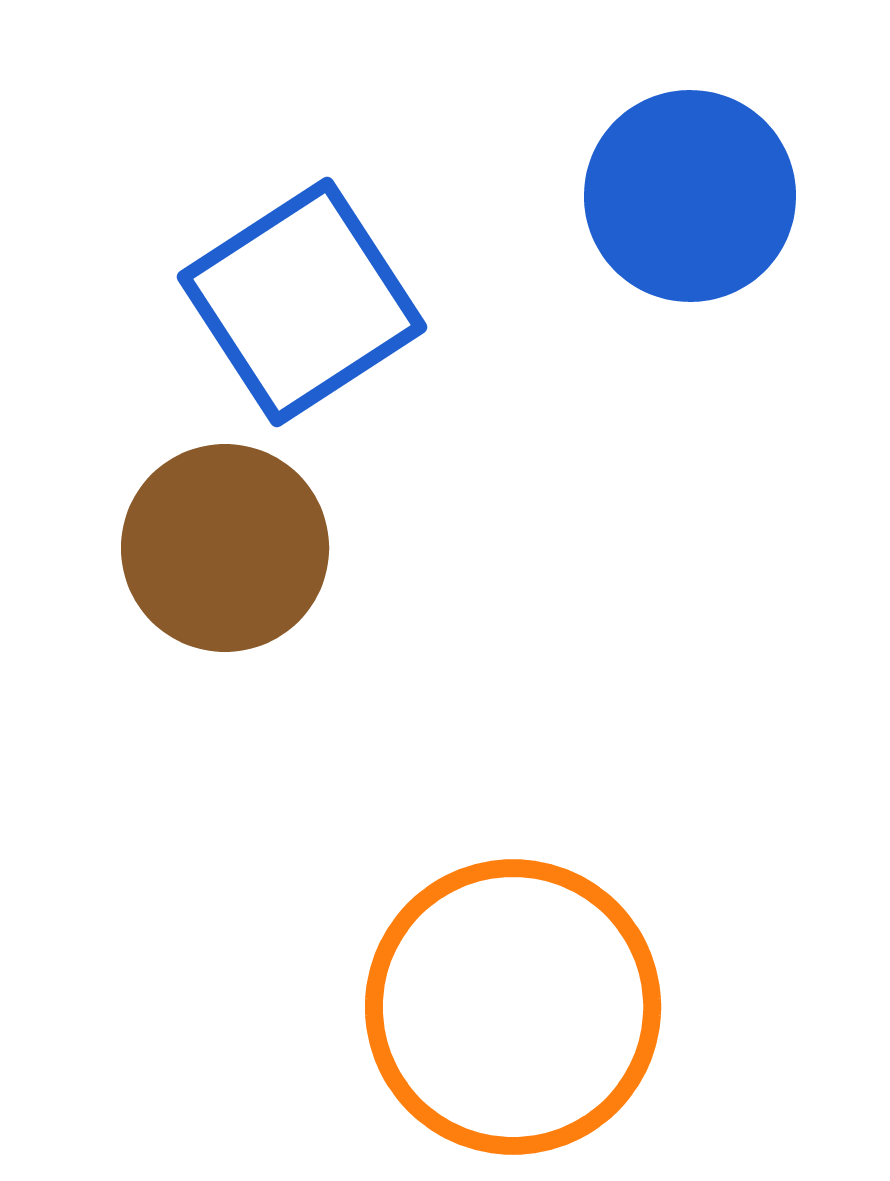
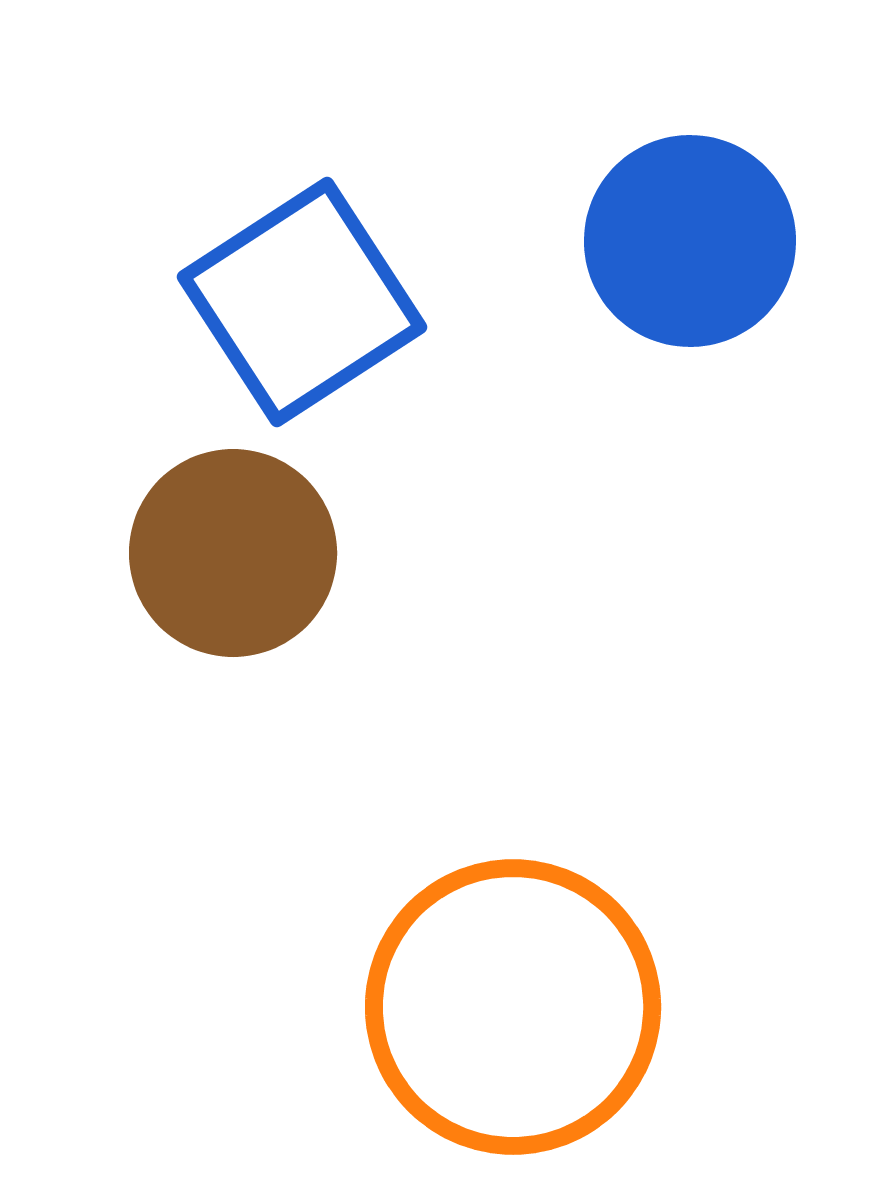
blue circle: moved 45 px down
brown circle: moved 8 px right, 5 px down
